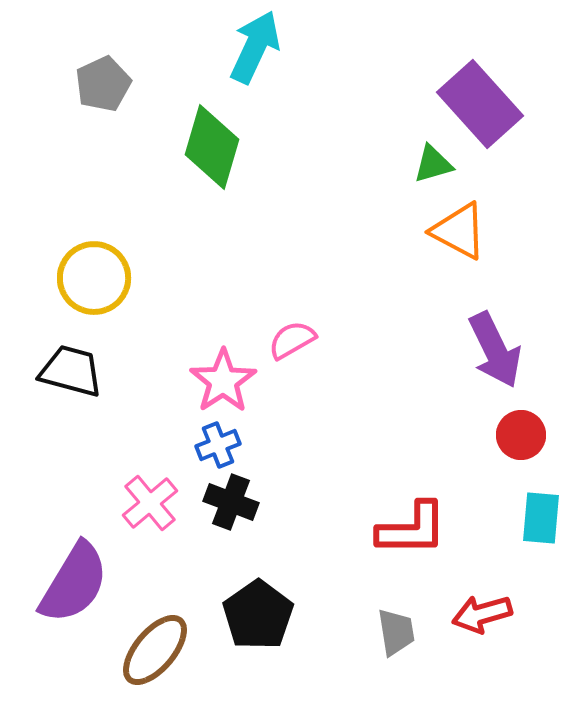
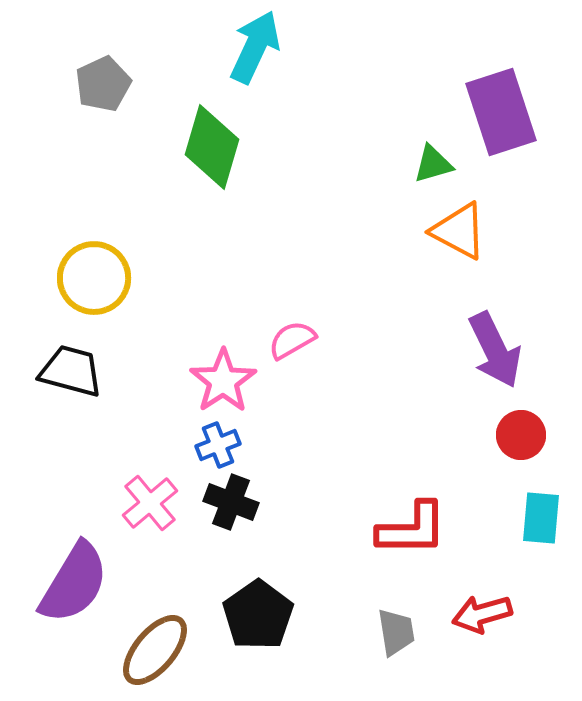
purple rectangle: moved 21 px right, 8 px down; rotated 24 degrees clockwise
